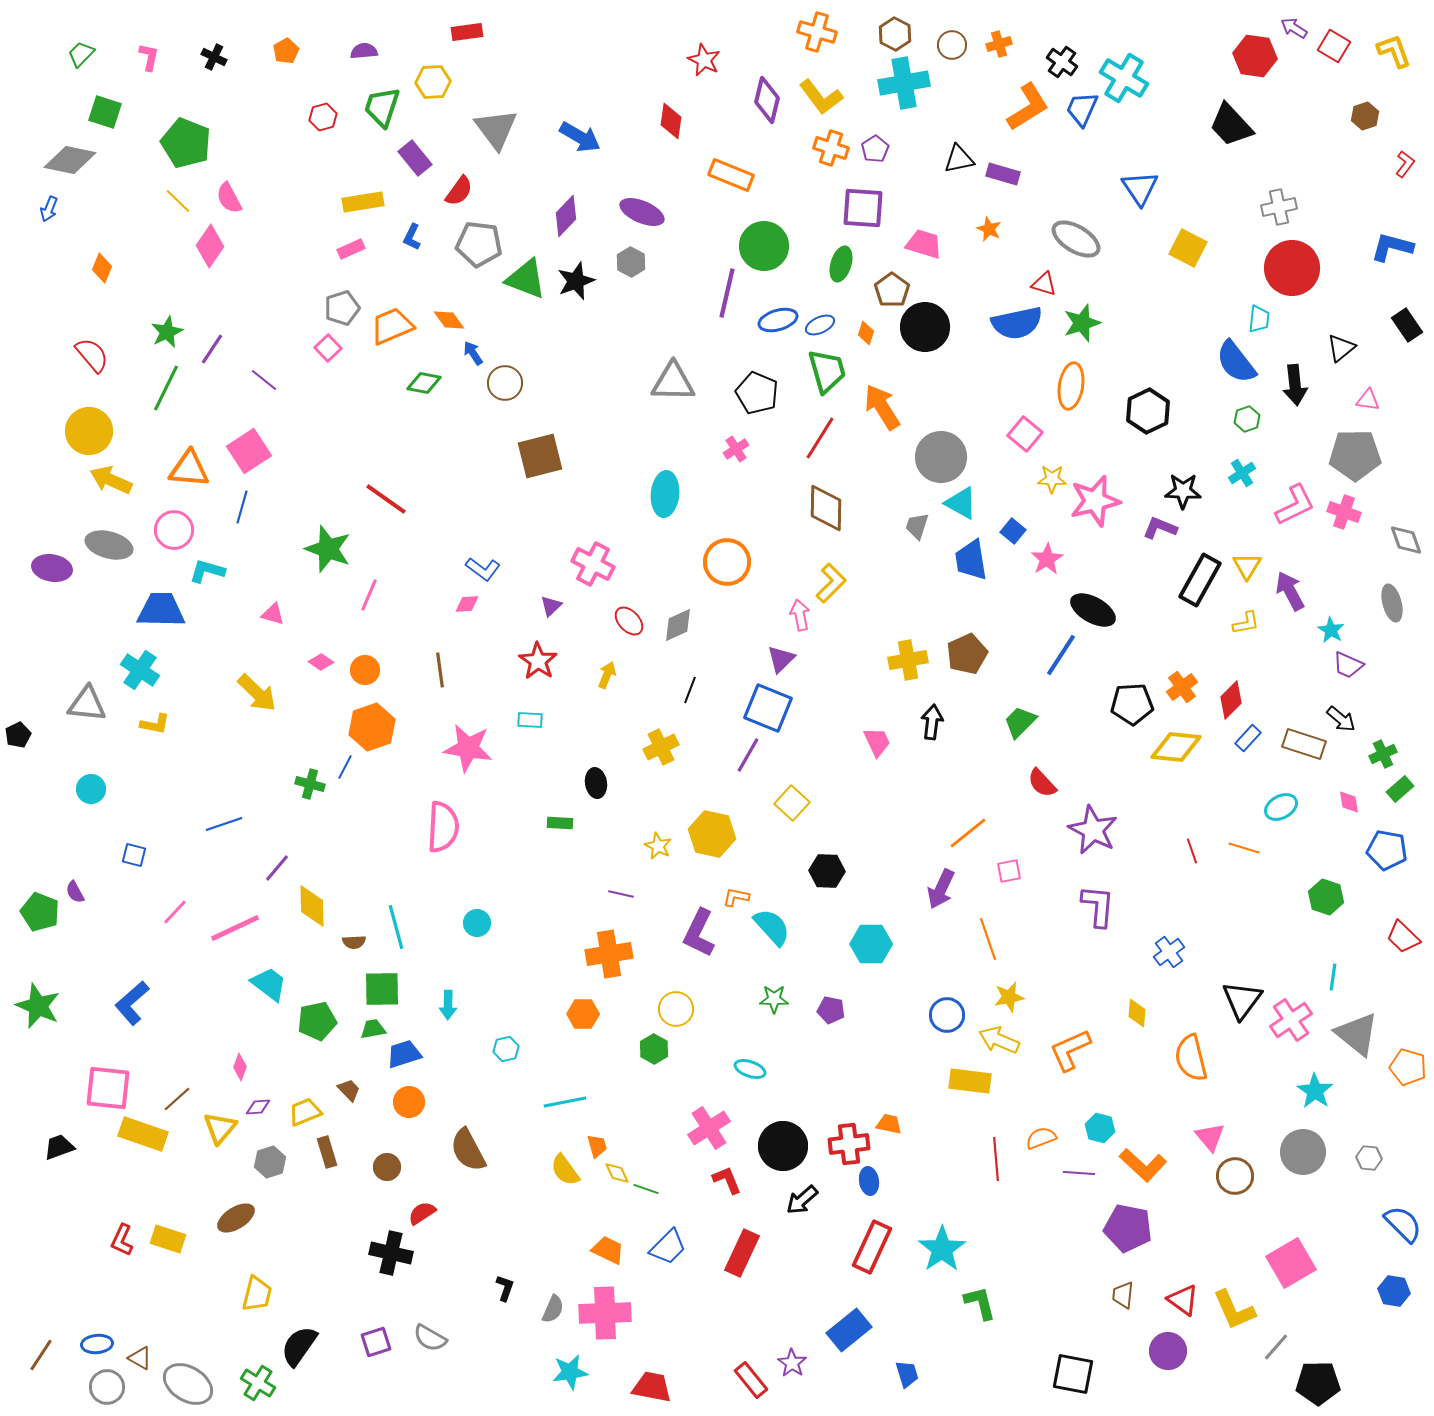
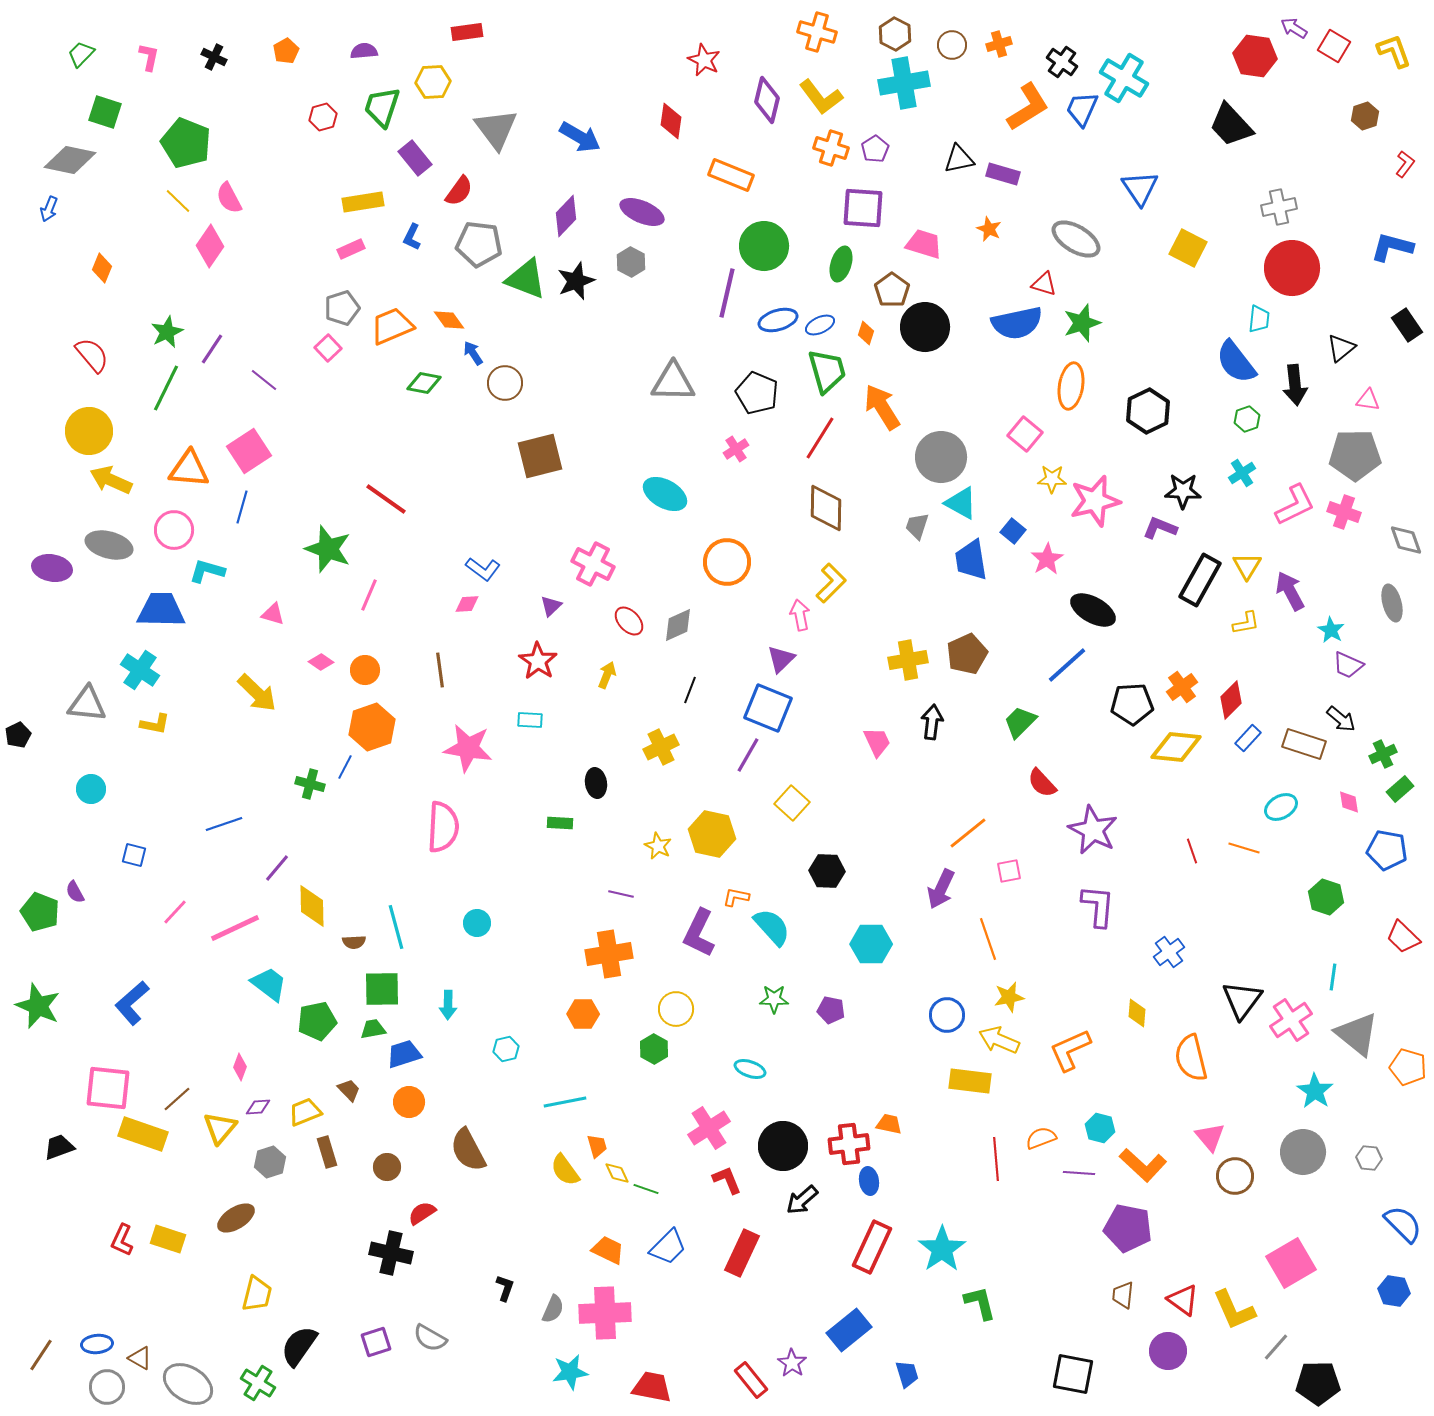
cyan ellipse at (665, 494): rotated 66 degrees counterclockwise
blue line at (1061, 655): moved 6 px right, 10 px down; rotated 15 degrees clockwise
